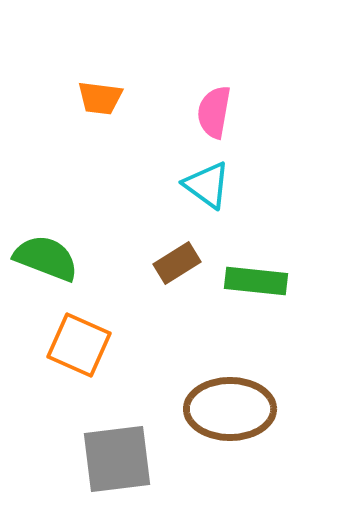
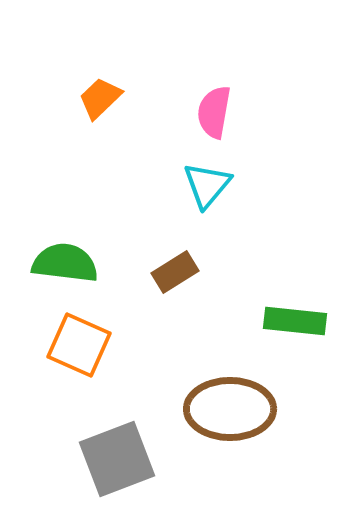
orange trapezoid: rotated 129 degrees clockwise
cyan triangle: rotated 34 degrees clockwise
green semicircle: moved 19 px right, 5 px down; rotated 14 degrees counterclockwise
brown rectangle: moved 2 px left, 9 px down
green rectangle: moved 39 px right, 40 px down
gray square: rotated 14 degrees counterclockwise
